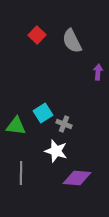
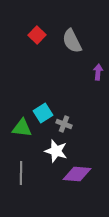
green triangle: moved 6 px right, 2 px down
purple diamond: moved 4 px up
